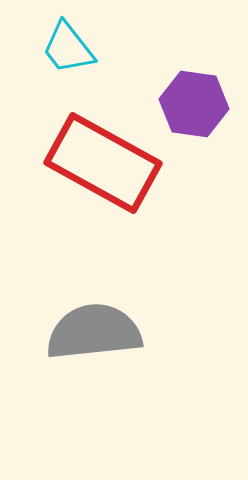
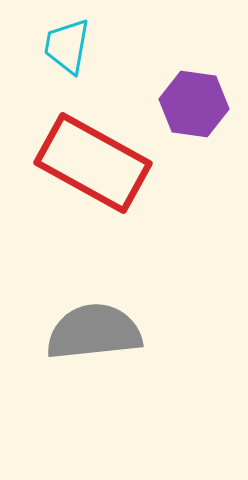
cyan trapezoid: moved 1 px left, 2 px up; rotated 48 degrees clockwise
red rectangle: moved 10 px left
